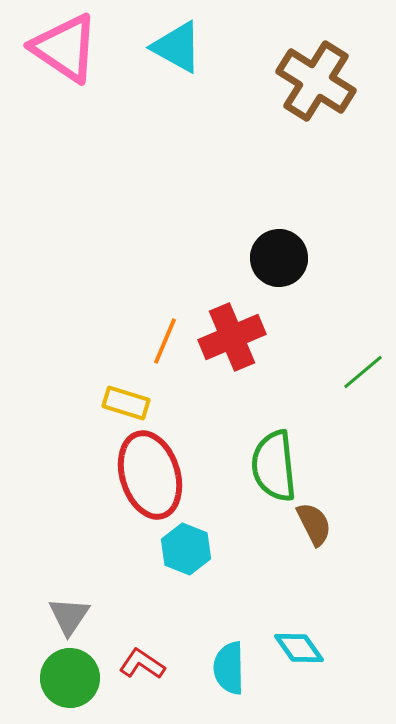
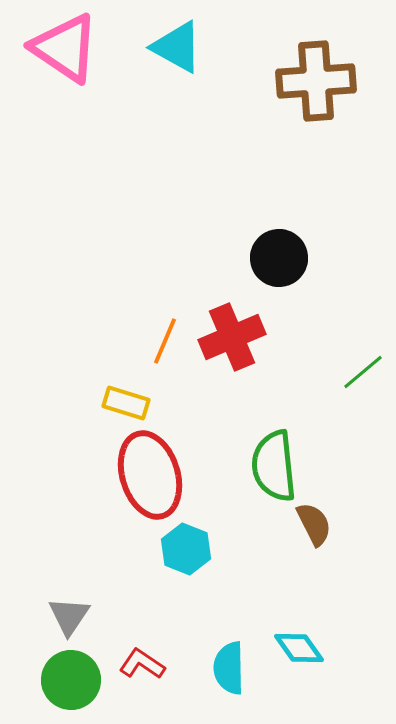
brown cross: rotated 36 degrees counterclockwise
green circle: moved 1 px right, 2 px down
